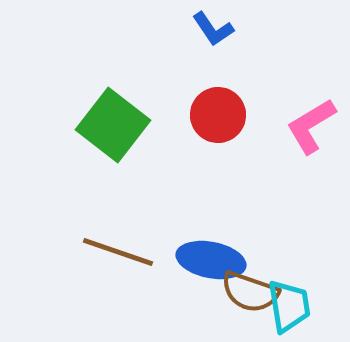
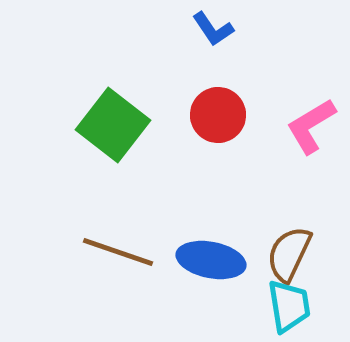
brown semicircle: moved 39 px right, 38 px up; rotated 96 degrees clockwise
